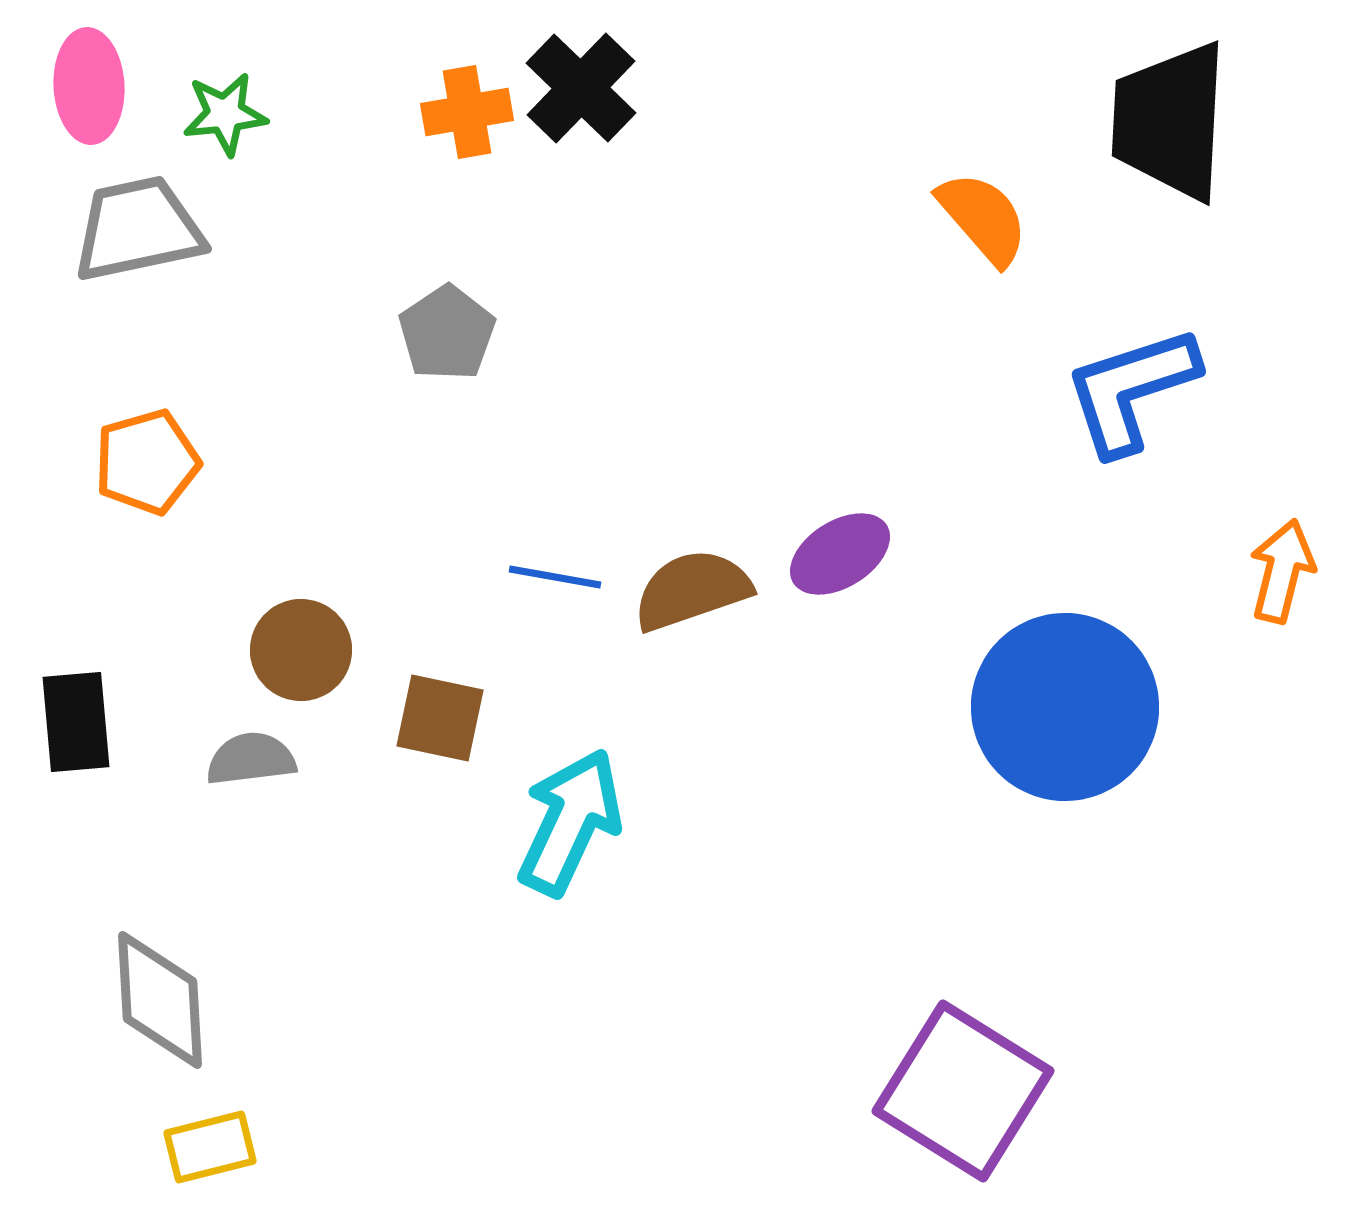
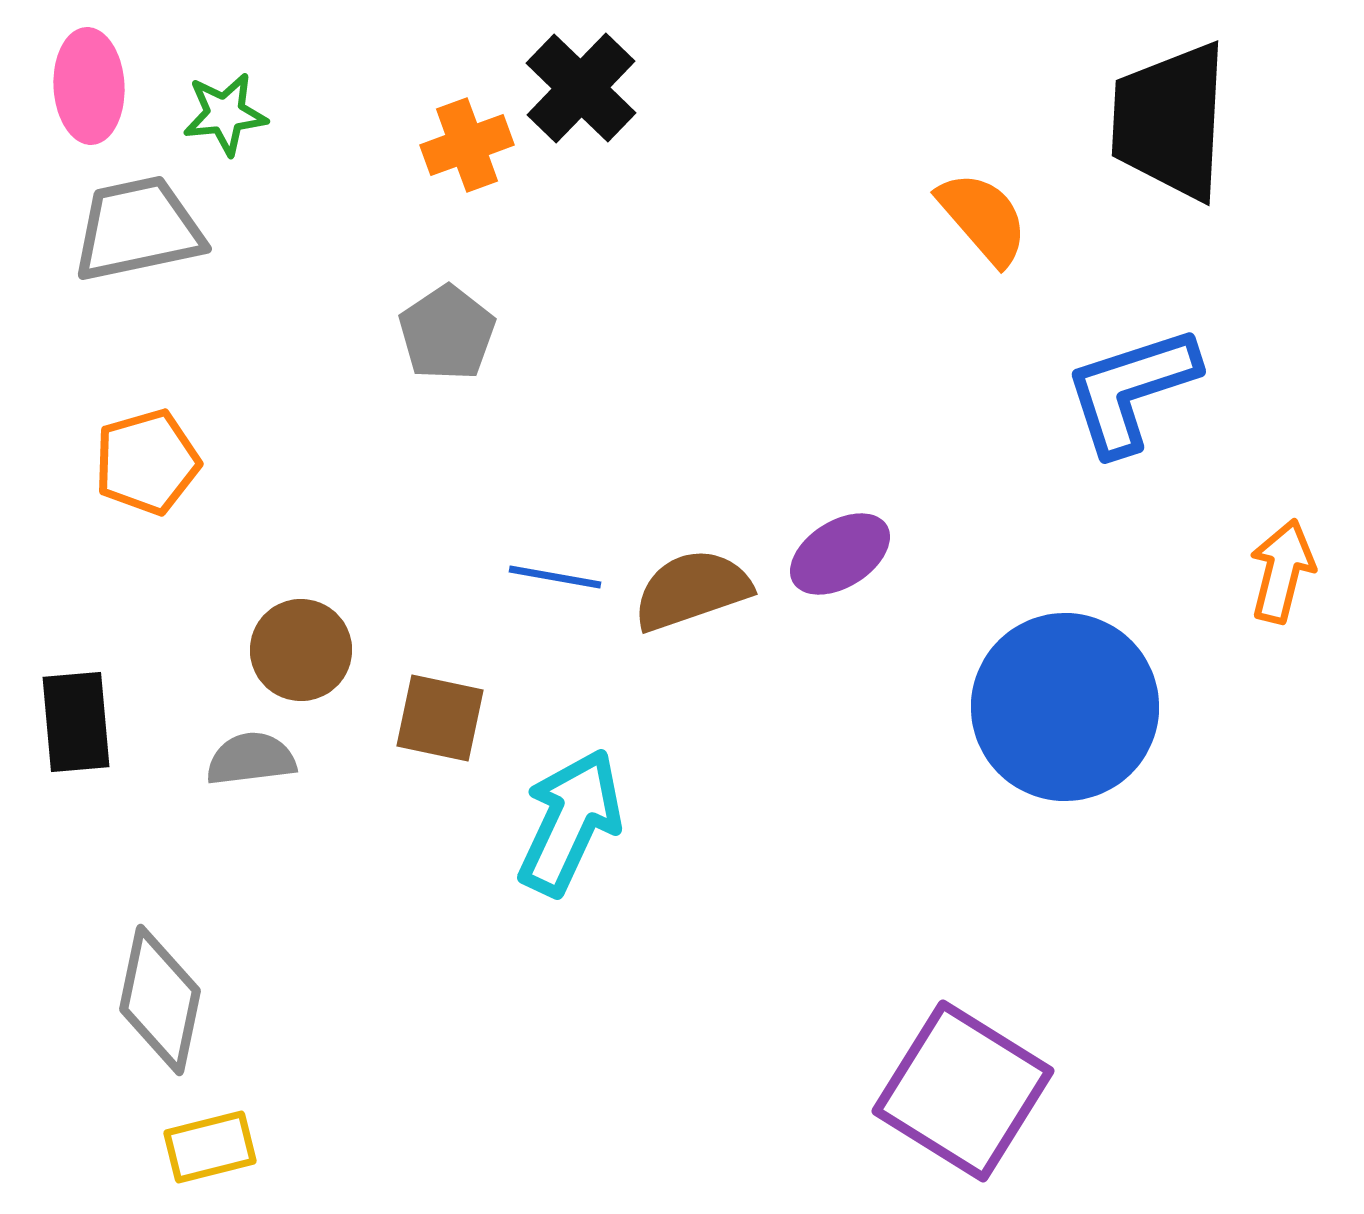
orange cross: moved 33 px down; rotated 10 degrees counterclockwise
gray diamond: rotated 15 degrees clockwise
